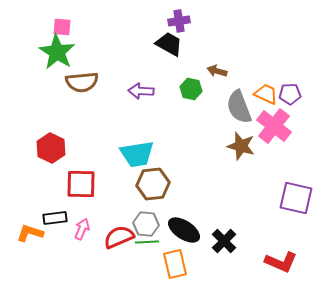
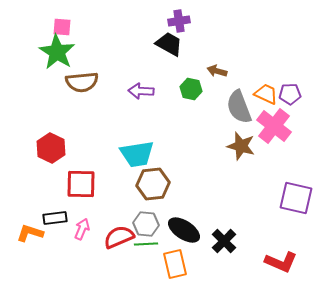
green line: moved 1 px left, 2 px down
